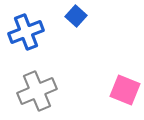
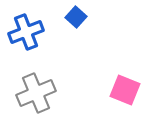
blue square: moved 1 px down
gray cross: moved 1 px left, 2 px down
